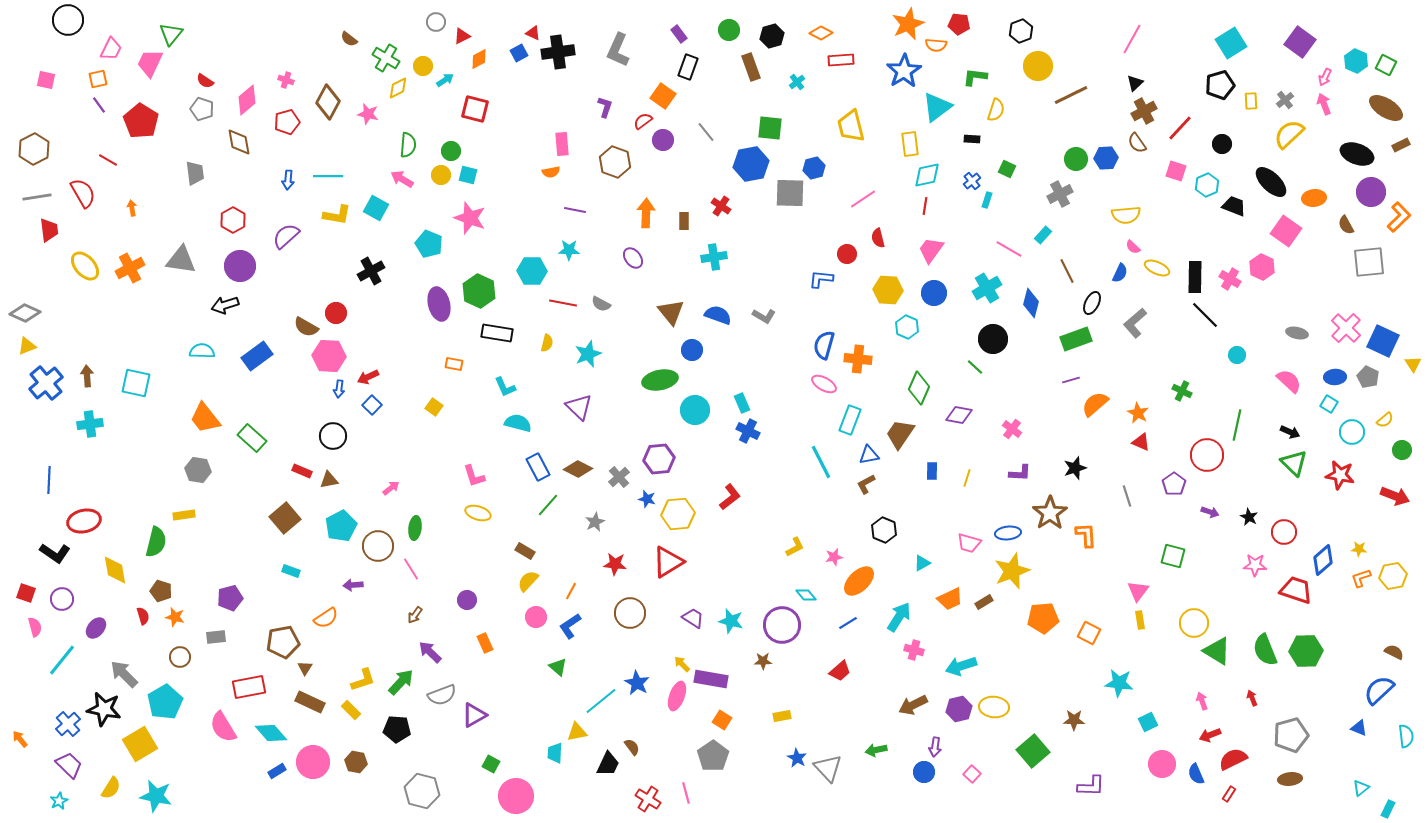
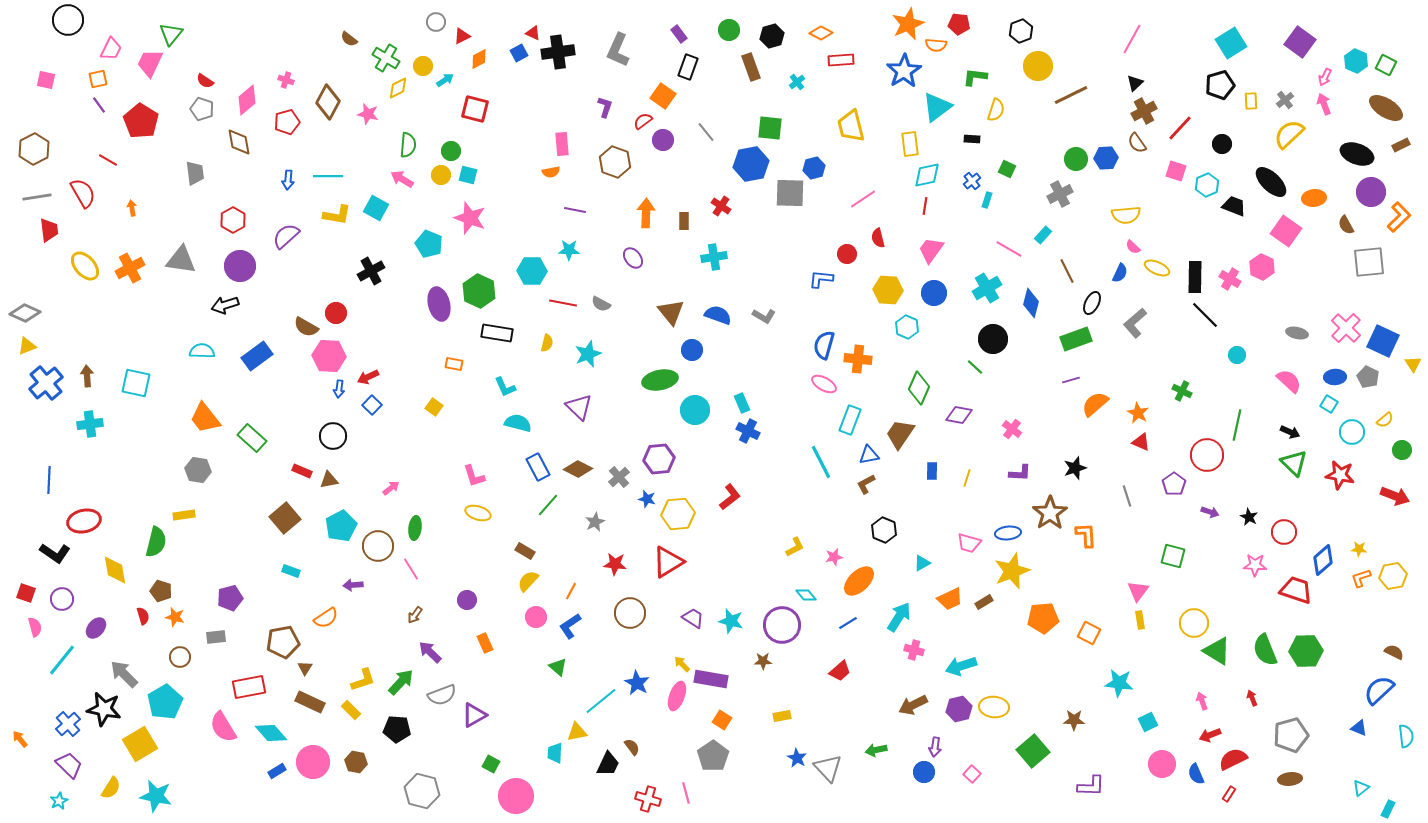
red cross at (648, 799): rotated 15 degrees counterclockwise
